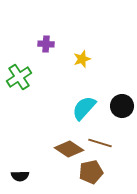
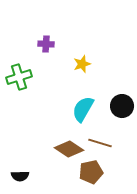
yellow star: moved 5 px down
green cross: rotated 15 degrees clockwise
cyan semicircle: moved 1 px left, 1 px down; rotated 12 degrees counterclockwise
